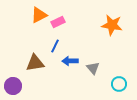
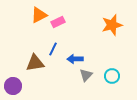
orange star: rotated 25 degrees counterclockwise
blue line: moved 2 px left, 3 px down
blue arrow: moved 5 px right, 2 px up
gray triangle: moved 7 px left, 7 px down; rotated 24 degrees clockwise
cyan circle: moved 7 px left, 8 px up
